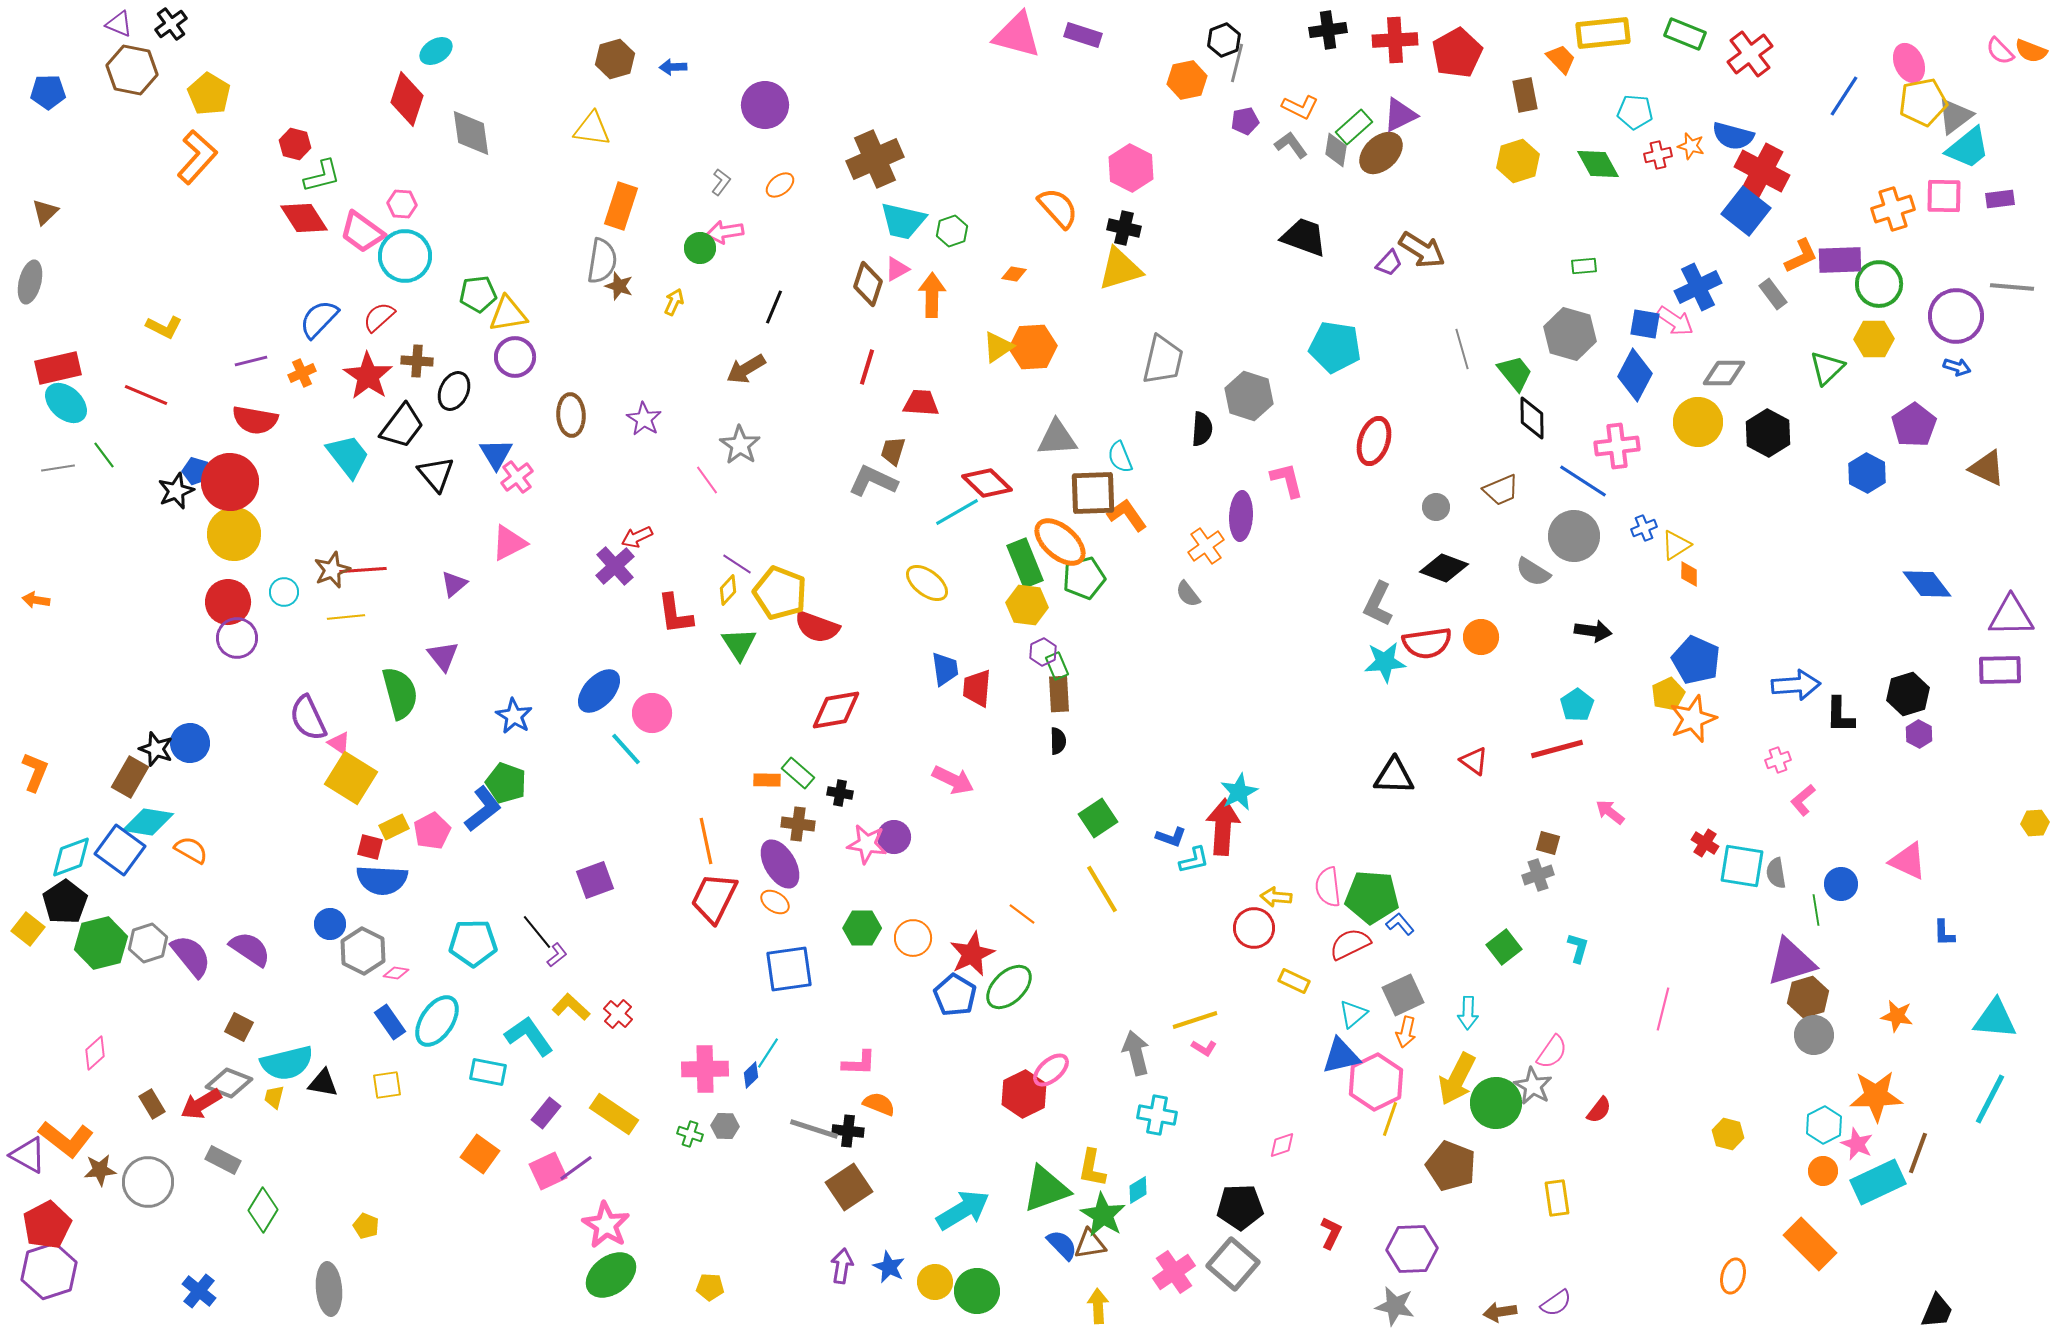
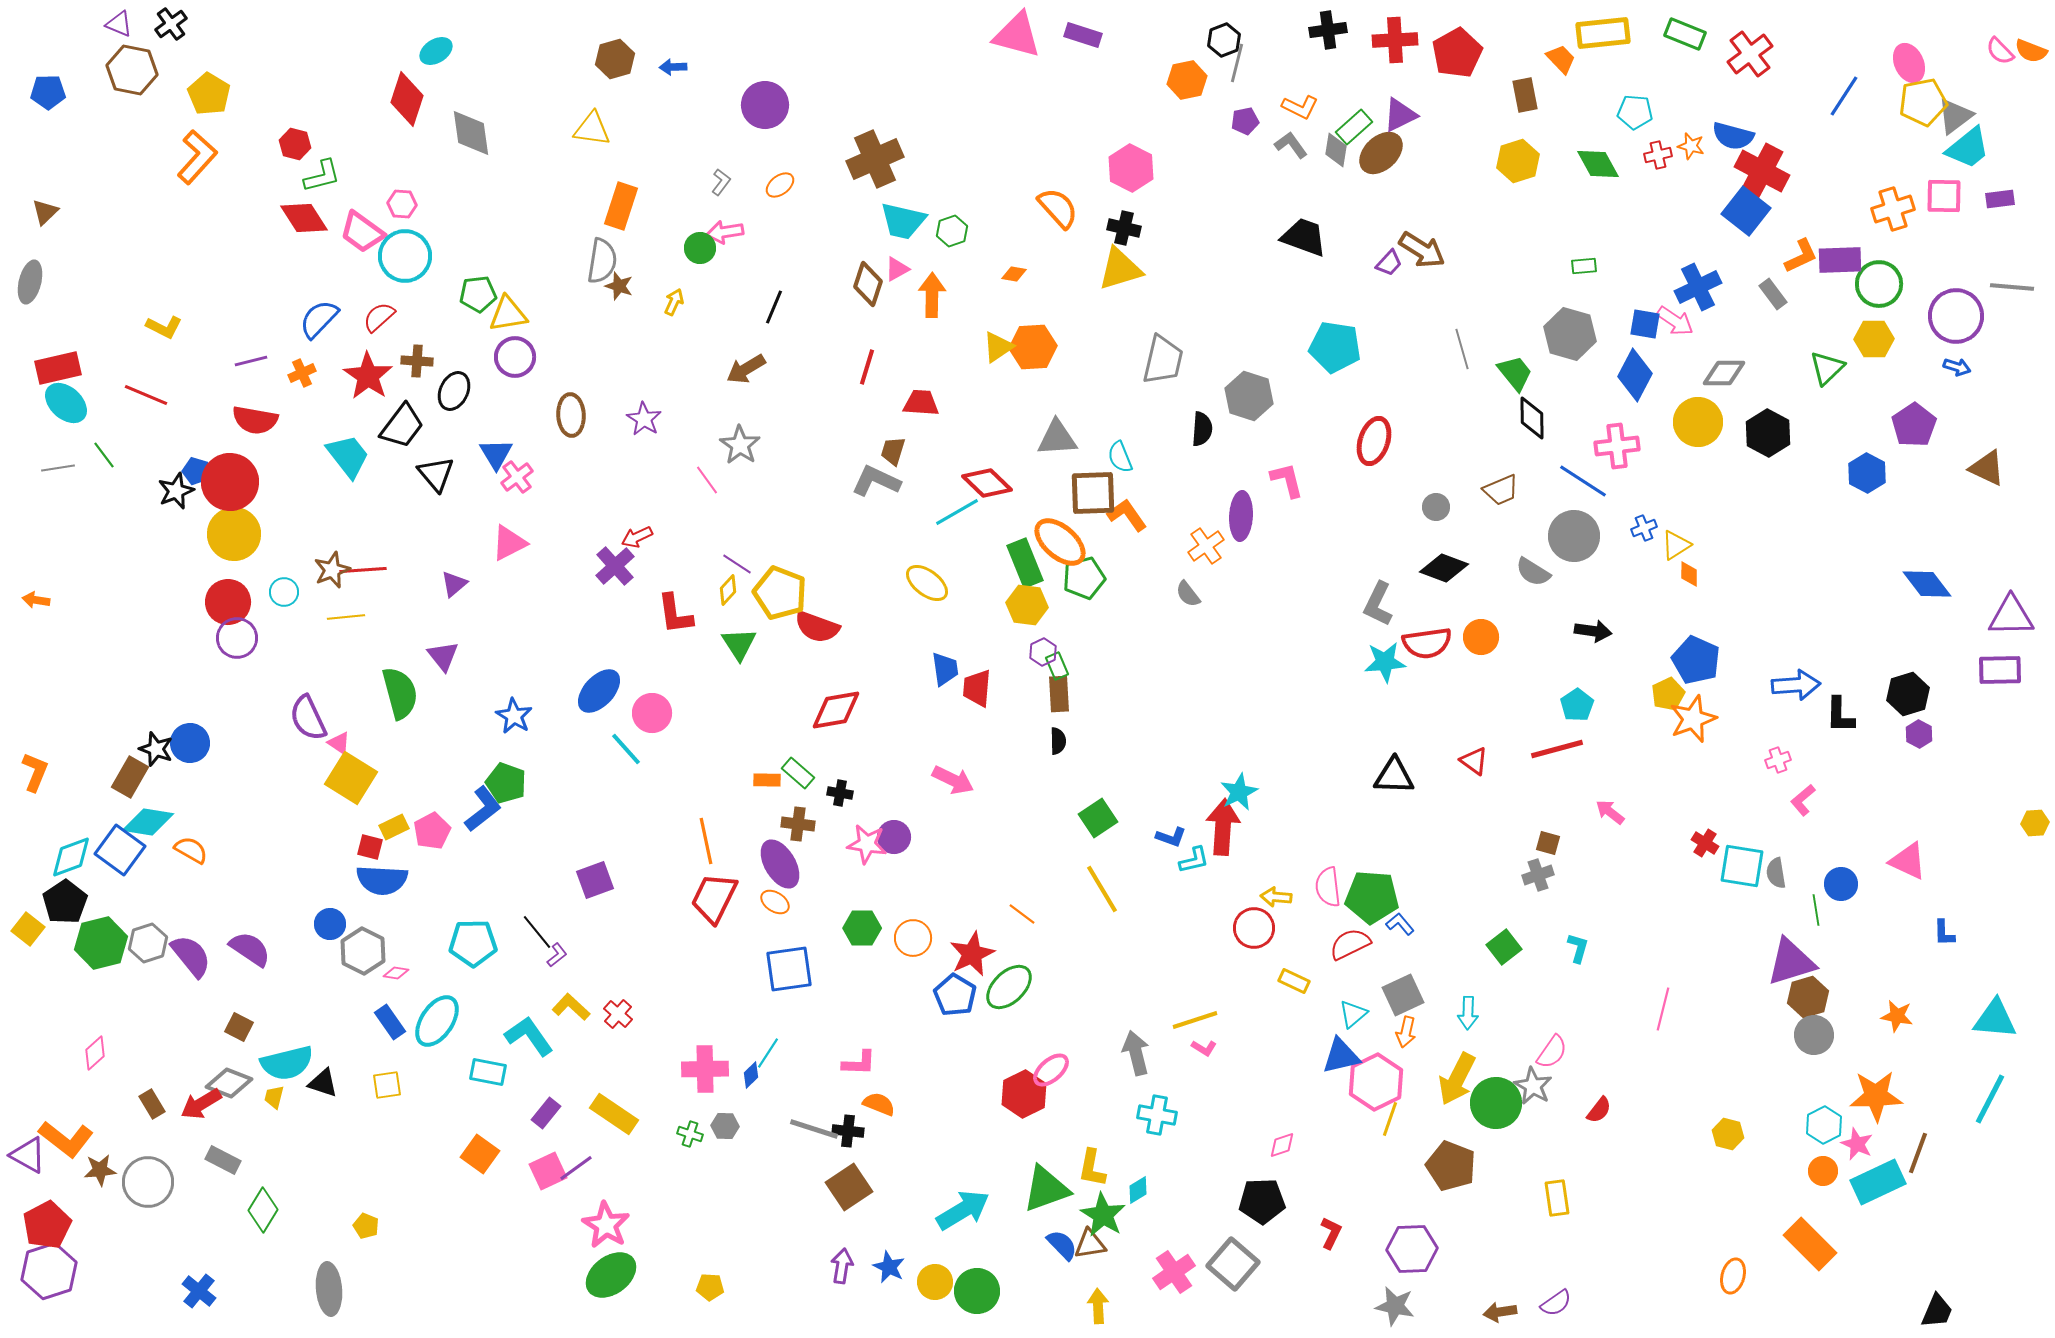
gray L-shape at (873, 481): moved 3 px right
black triangle at (323, 1083): rotated 8 degrees clockwise
black pentagon at (1240, 1207): moved 22 px right, 6 px up
